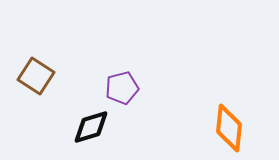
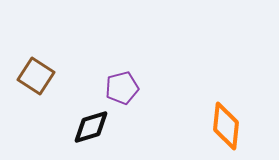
orange diamond: moved 3 px left, 2 px up
